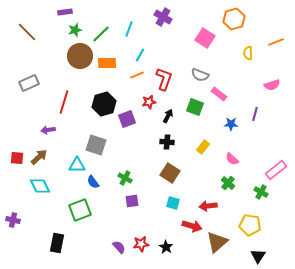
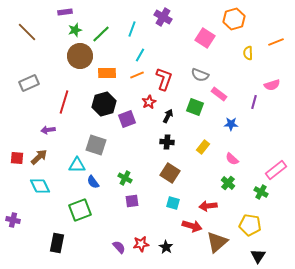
cyan line at (129, 29): moved 3 px right
orange rectangle at (107, 63): moved 10 px down
red star at (149, 102): rotated 16 degrees counterclockwise
purple line at (255, 114): moved 1 px left, 12 px up
